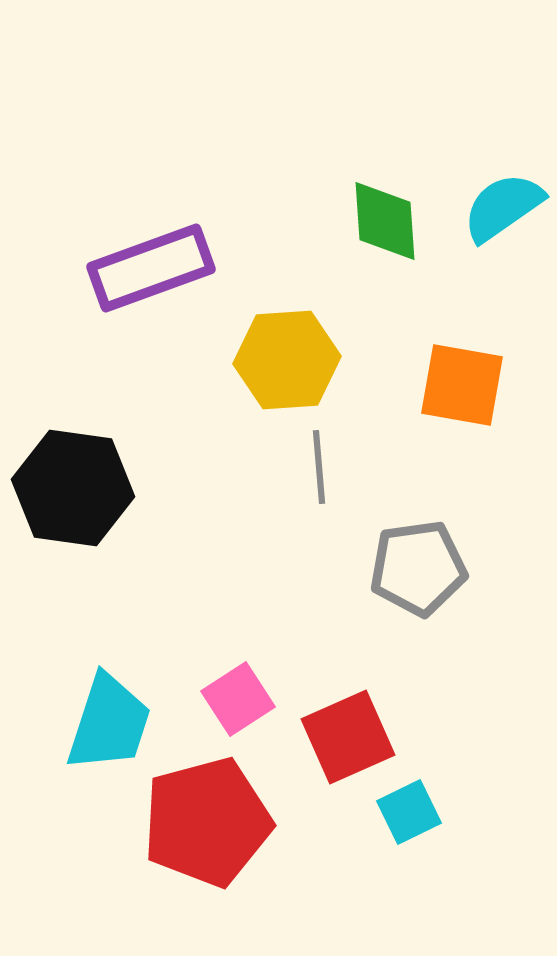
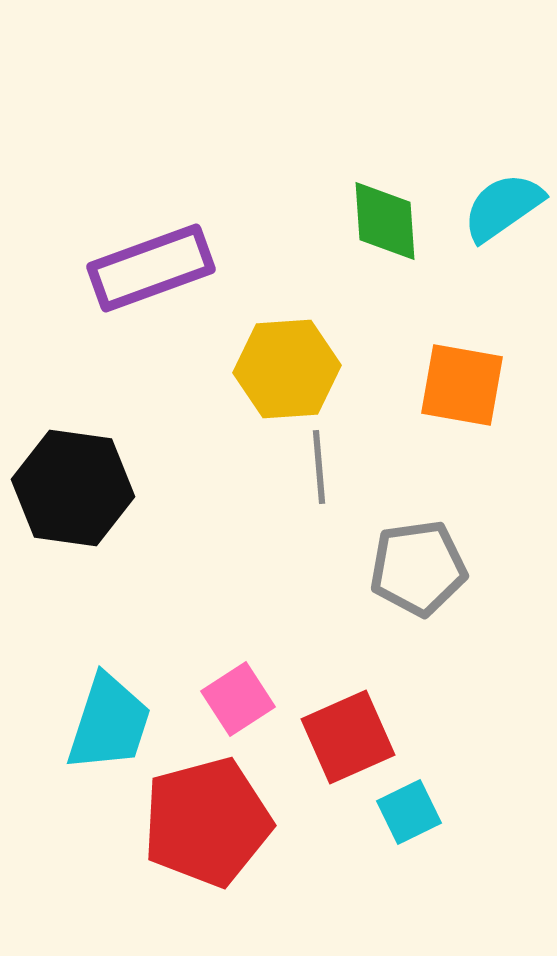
yellow hexagon: moved 9 px down
